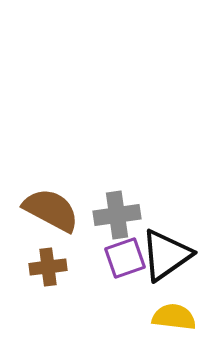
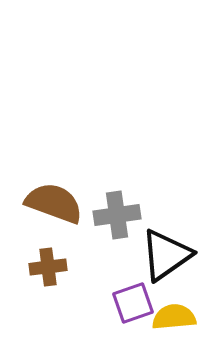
brown semicircle: moved 3 px right, 7 px up; rotated 8 degrees counterclockwise
purple square: moved 8 px right, 45 px down
yellow semicircle: rotated 12 degrees counterclockwise
